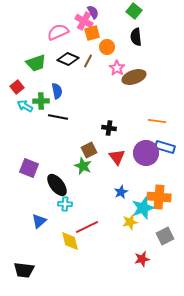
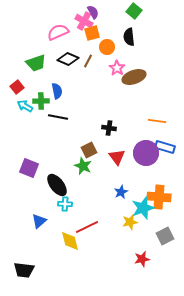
black semicircle: moved 7 px left
